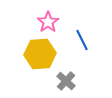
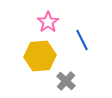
yellow hexagon: moved 2 px down
